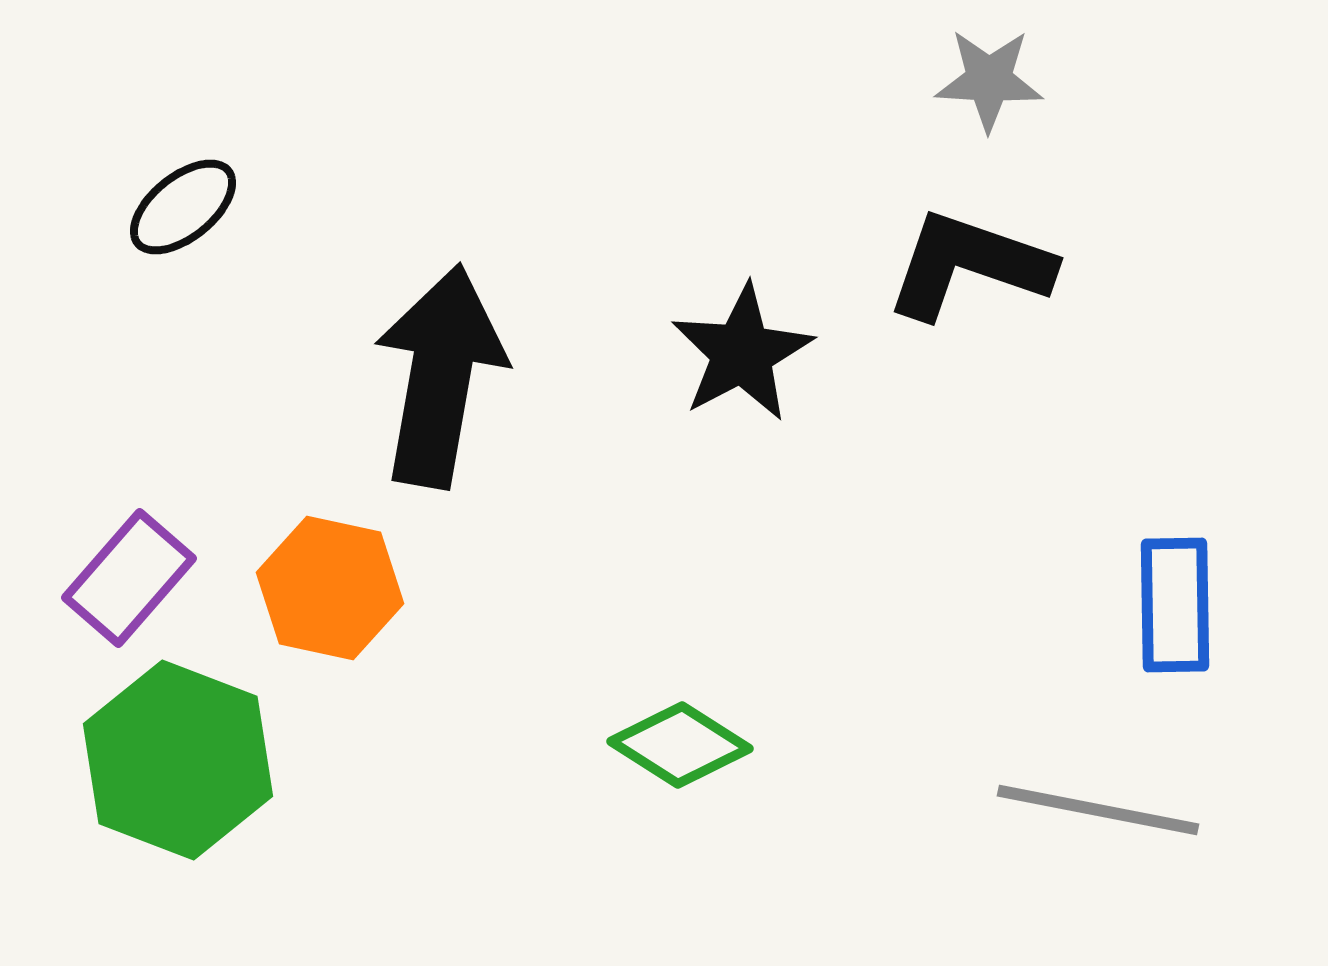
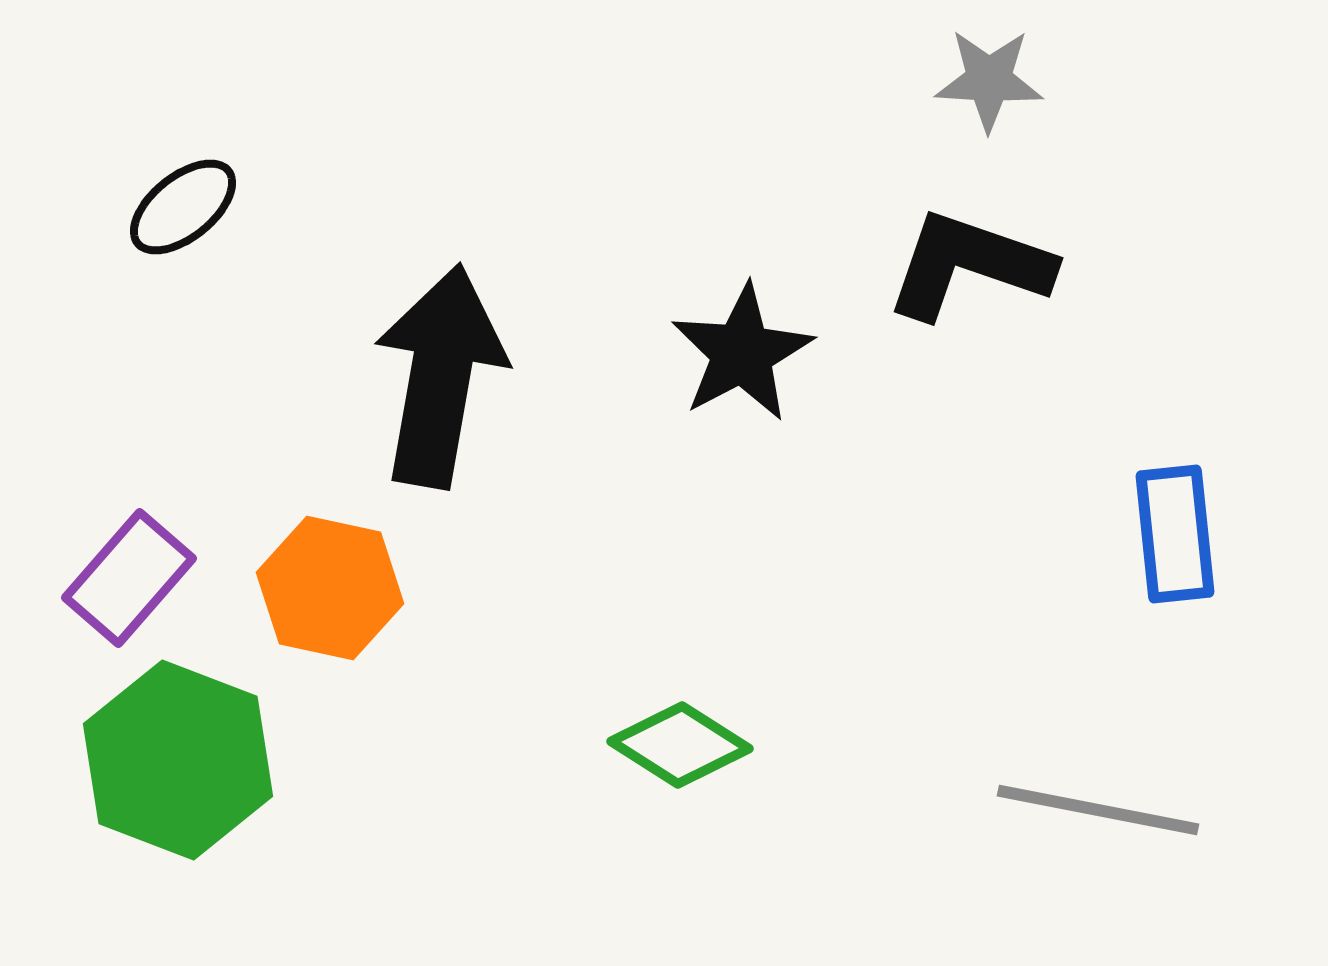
blue rectangle: moved 71 px up; rotated 5 degrees counterclockwise
